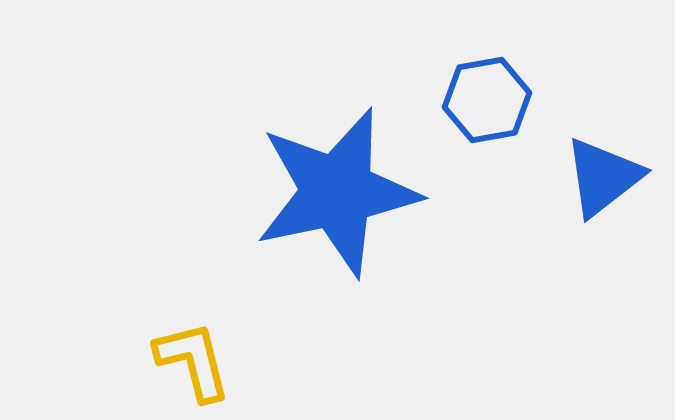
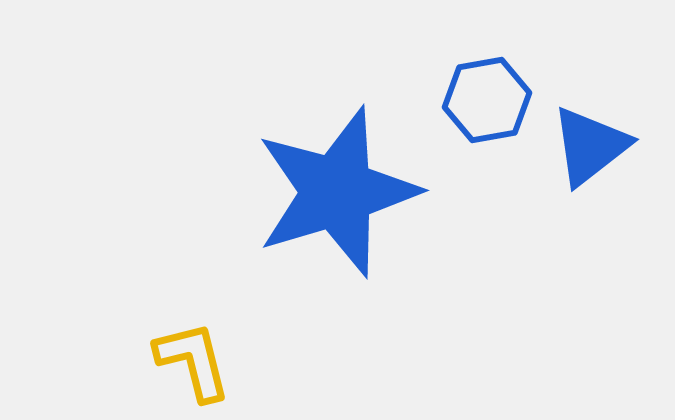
blue triangle: moved 13 px left, 31 px up
blue star: rotated 5 degrees counterclockwise
